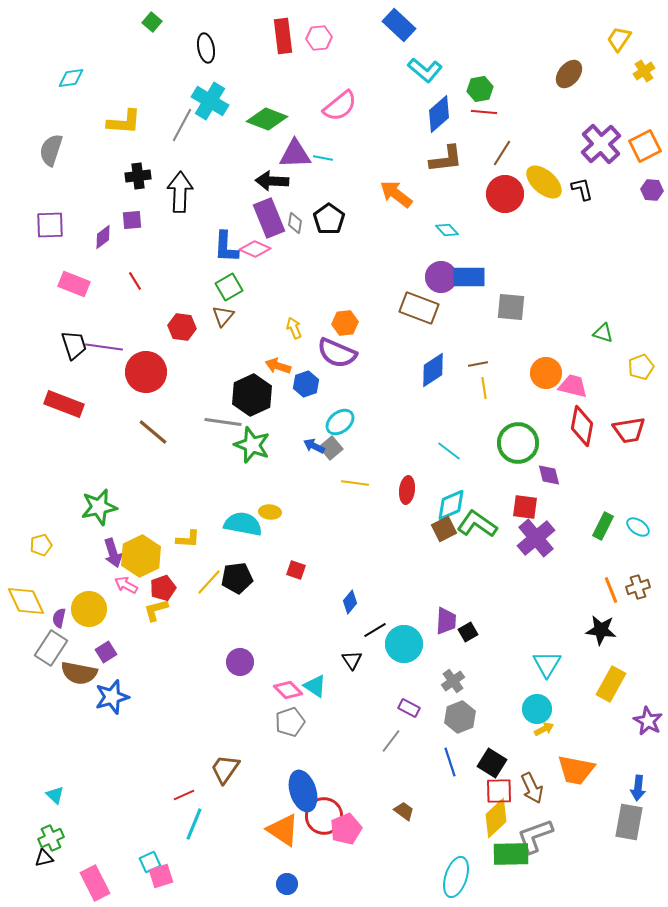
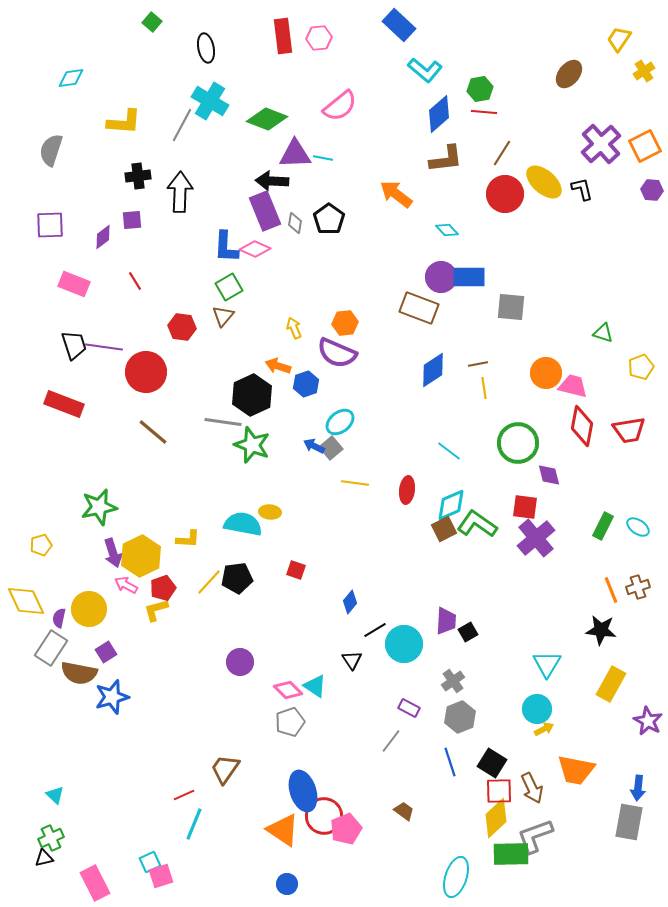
purple rectangle at (269, 218): moved 4 px left, 7 px up
